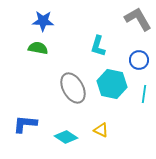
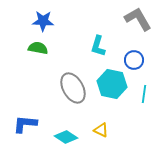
blue circle: moved 5 px left
